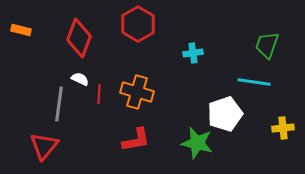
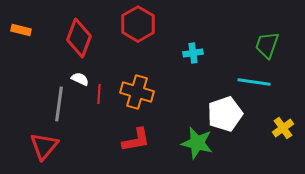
yellow cross: rotated 30 degrees counterclockwise
